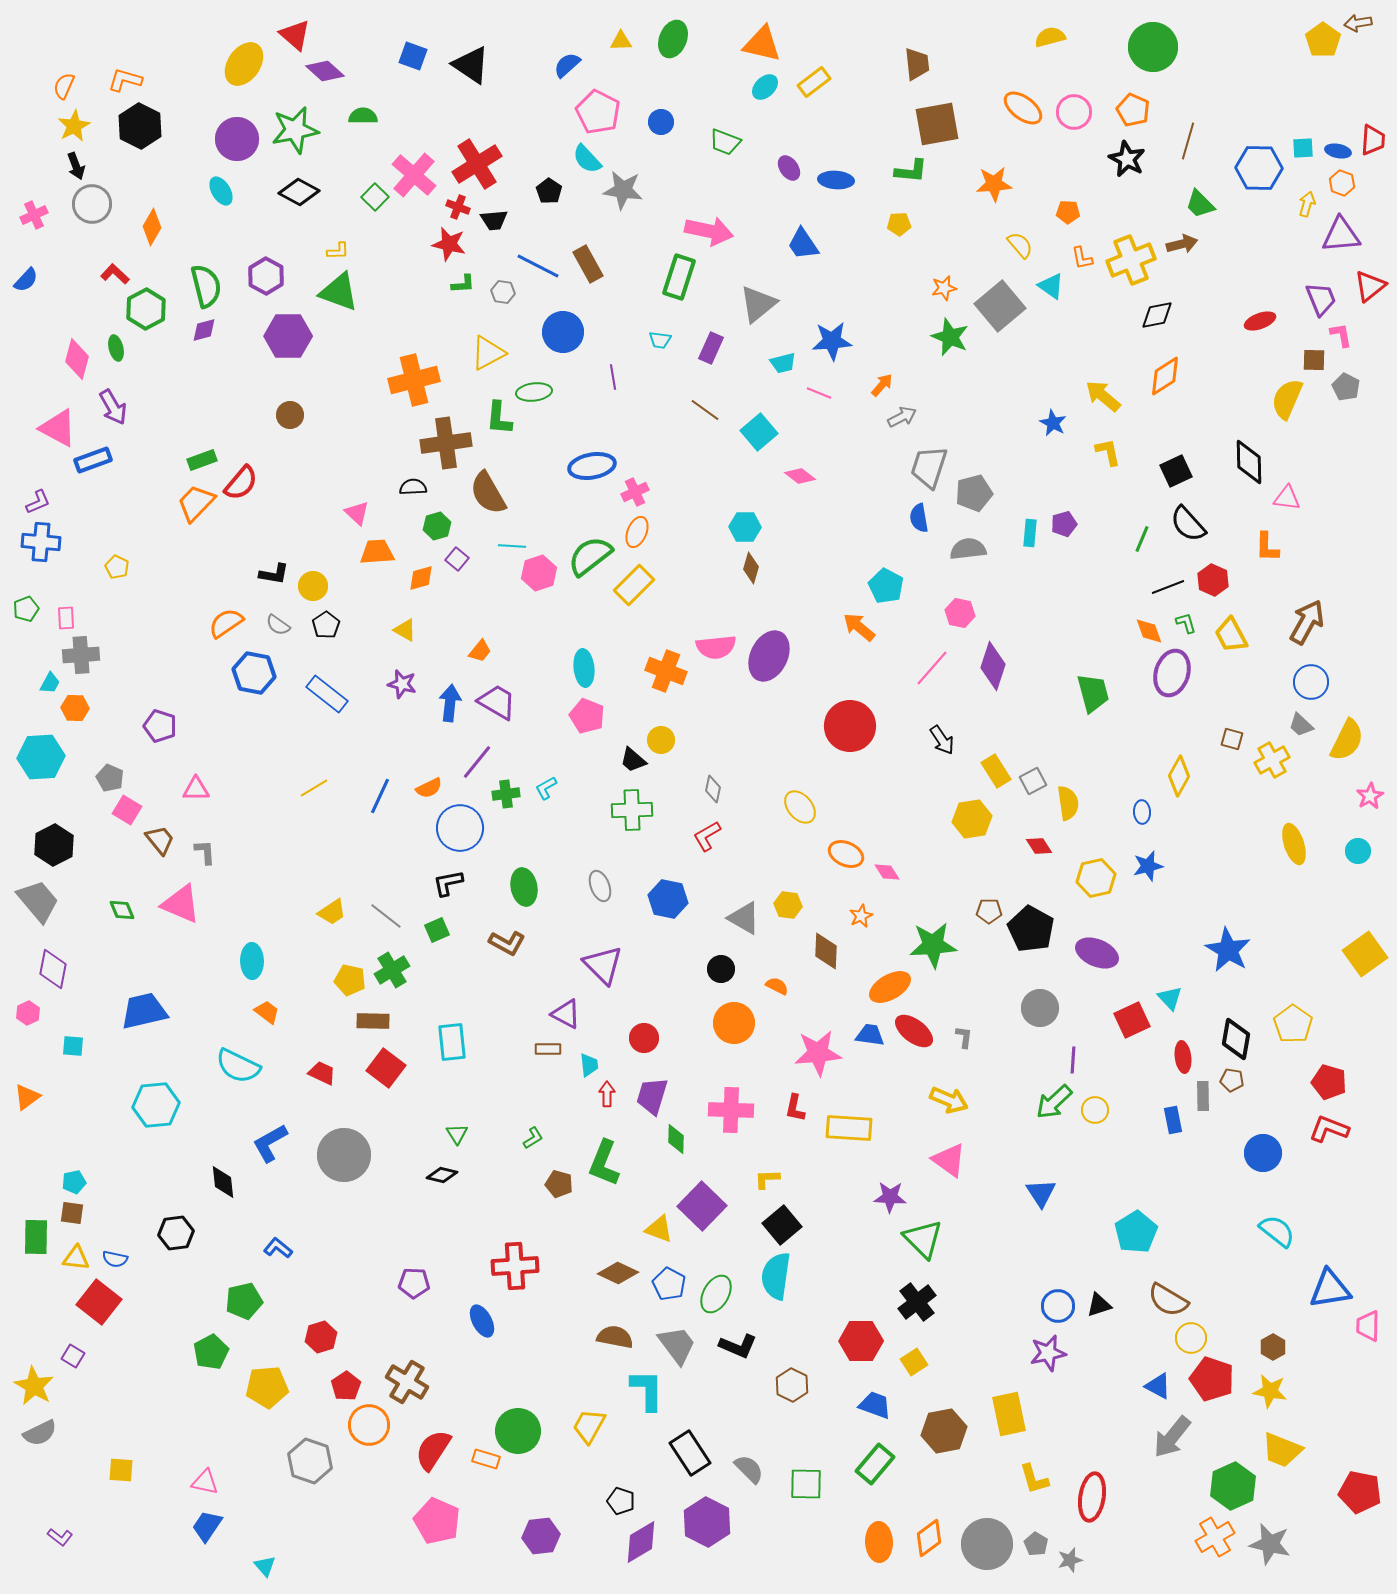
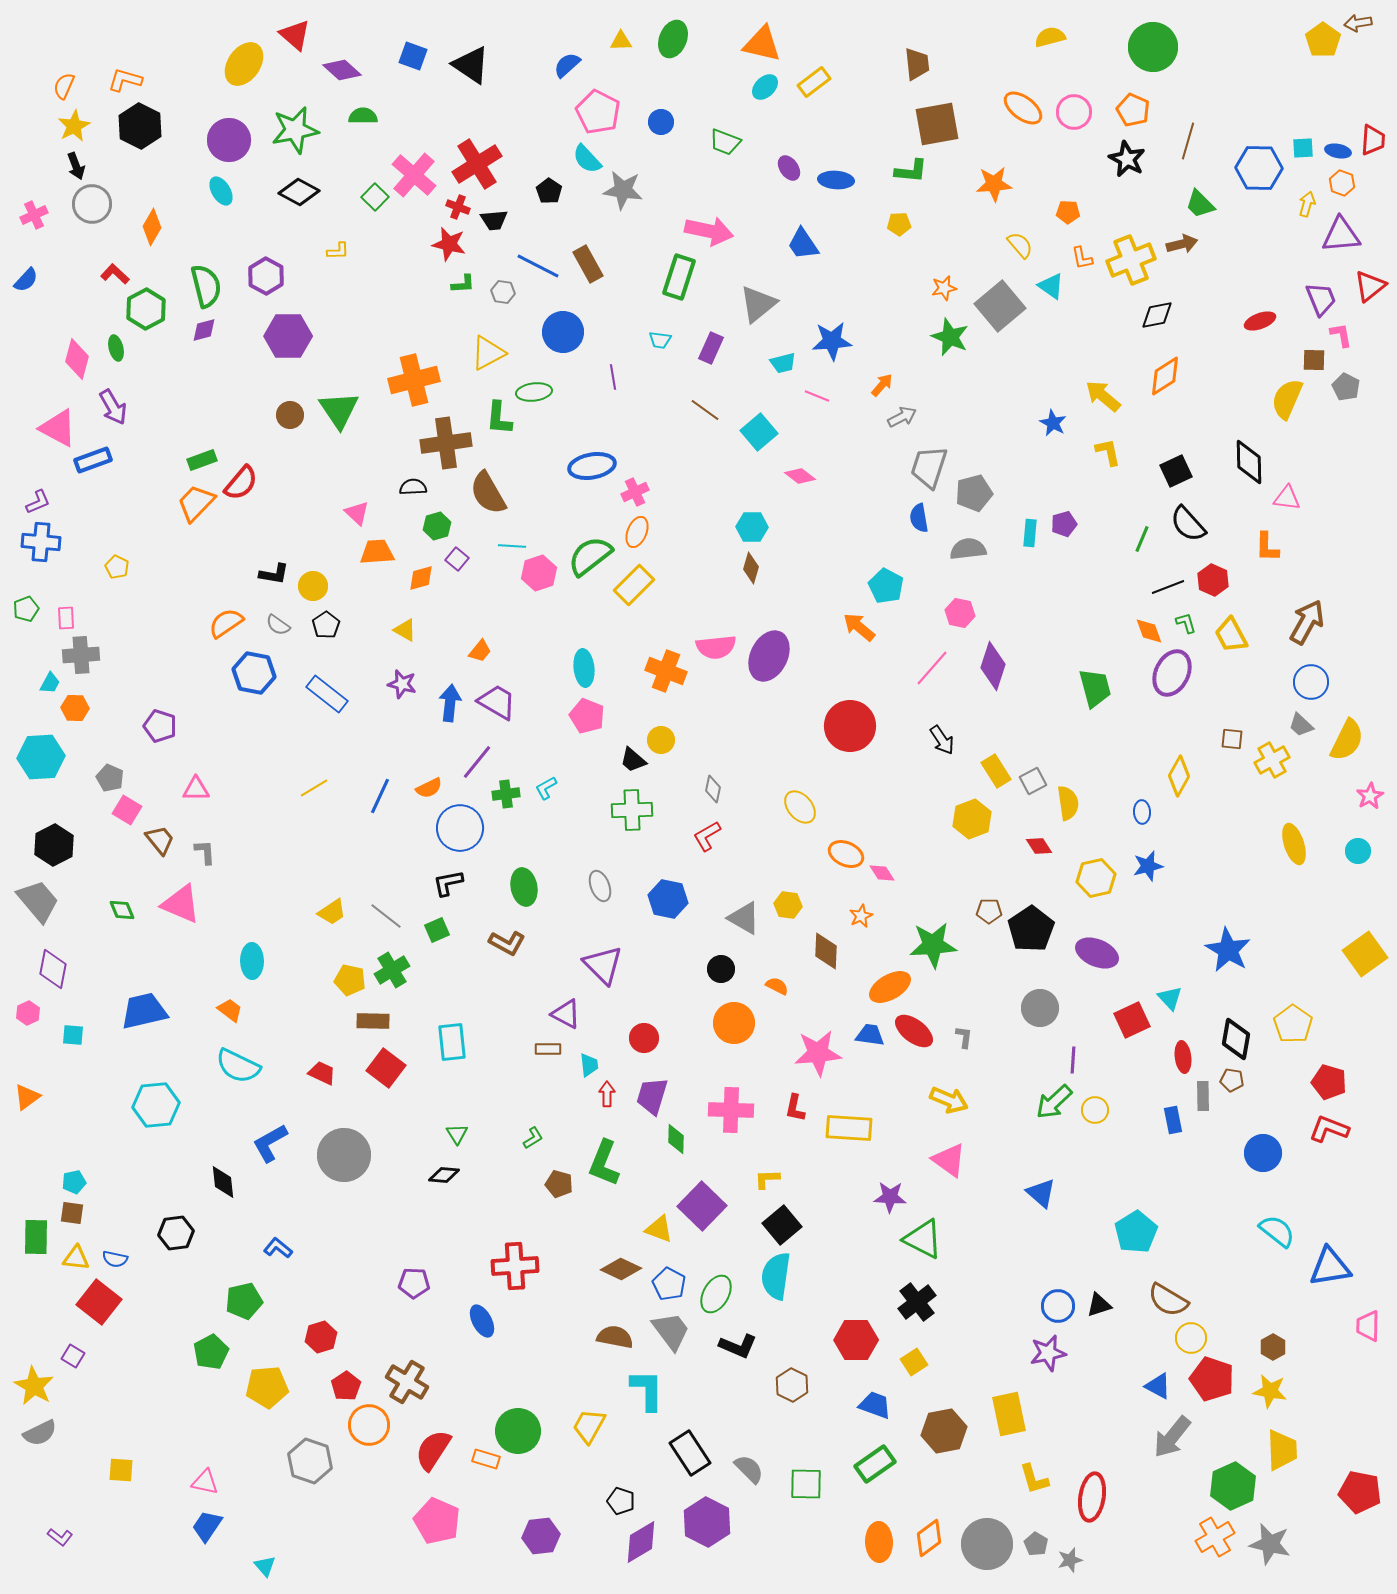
purple diamond at (325, 71): moved 17 px right, 1 px up
purple circle at (237, 139): moved 8 px left, 1 px down
green triangle at (339, 292): moved 118 px down; rotated 36 degrees clockwise
pink line at (819, 393): moved 2 px left, 3 px down
cyan hexagon at (745, 527): moved 7 px right
purple ellipse at (1172, 673): rotated 9 degrees clockwise
green trapezoid at (1093, 693): moved 2 px right, 5 px up
brown square at (1232, 739): rotated 10 degrees counterclockwise
yellow hexagon at (972, 819): rotated 12 degrees counterclockwise
pink diamond at (887, 872): moved 5 px left, 1 px down
black pentagon at (1031, 929): rotated 9 degrees clockwise
orange trapezoid at (267, 1012): moved 37 px left, 2 px up
cyan square at (73, 1046): moved 11 px up
black diamond at (442, 1175): moved 2 px right; rotated 8 degrees counterclockwise
blue triangle at (1041, 1193): rotated 16 degrees counterclockwise
green triangle at (923, 1239): rotated 18 degrees counterclockwise
brown diamond at (618, 1273): moved 3 px right, 4 px up
blue triangle at (1330, 1289): moved 22 px up
red hexagon at (861, 1341): moved 5 px left, 1 px up
gray trapezoid at (677, 1345): moved 6 px left, 14 px up
yellow trapezoid at (1282, 1450): rotated 114 degrees counterclockwise
green rectangle at (875, 1464): rotated 15 degrees clockwise
